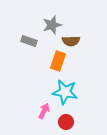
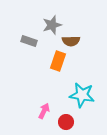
cyan star: moved 17 px right, 3 px down
